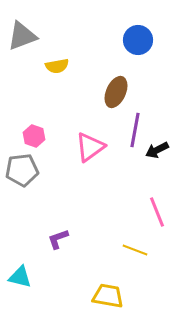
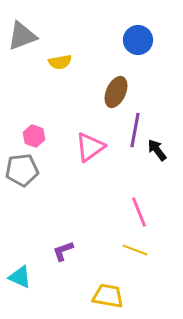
yellow semicircle: moved 3 px right, 4 px up
black arrow: rotated 80 degrees clockwise
pink line: moved 18 px left
purple L-shape: moved 5 px right, 12 px down
cyan triangle: rotated 10 degrees clockwise
